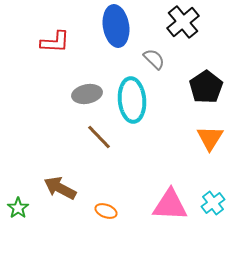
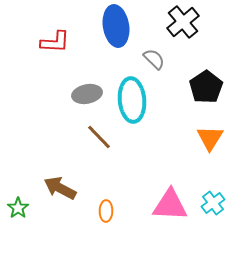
orange ellipse: rotated 70 degrees clockwise
